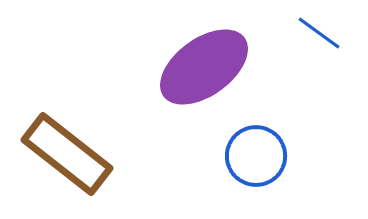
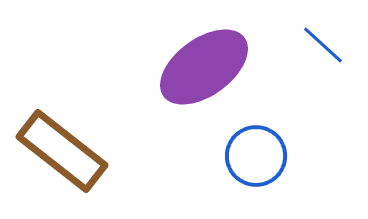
blue line: moved 4 px right, 12 px down; rotated 6 degrees clockwise
brown rectangle: moved 5 px left, 3 px up
